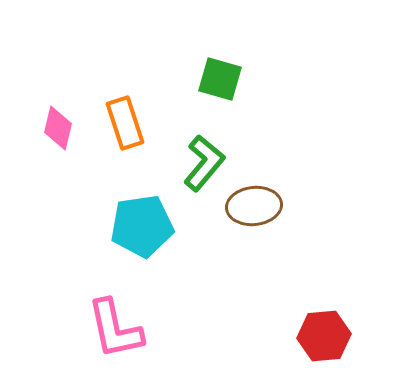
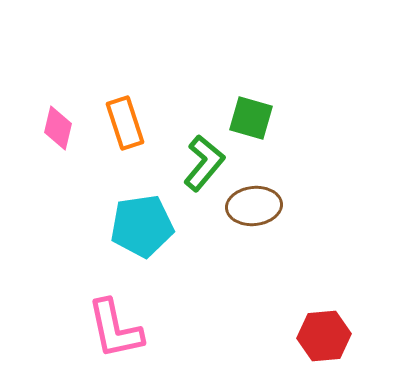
green square: moved 31 px right, 39 px down
